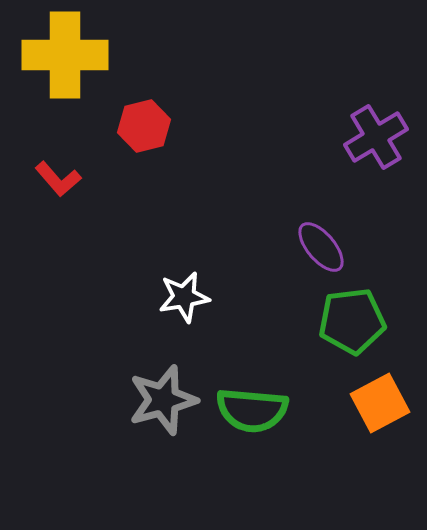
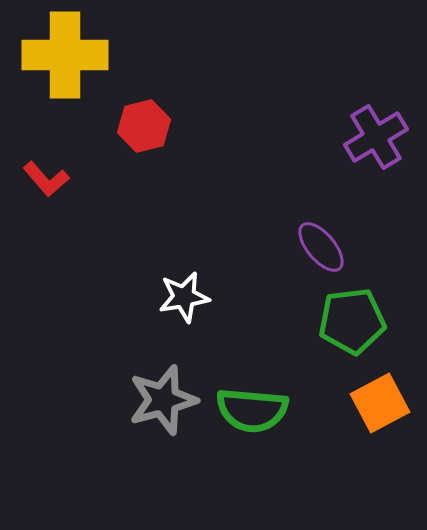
red L-shape: moved 12 px left
